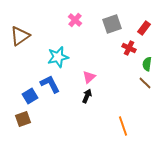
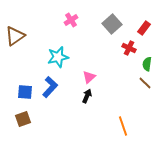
pink cross: moved 4 px left; rotated 16 degrees clockwise
gray square: rotated 24 degrees counterclockwise
brown triangle: moved 5 px left
blue L-shape: moved 3 px down; rotated 70 degrees clockwise
blue square: moved 5 px left, 4 px up; rotated 35 degrees clockwise
